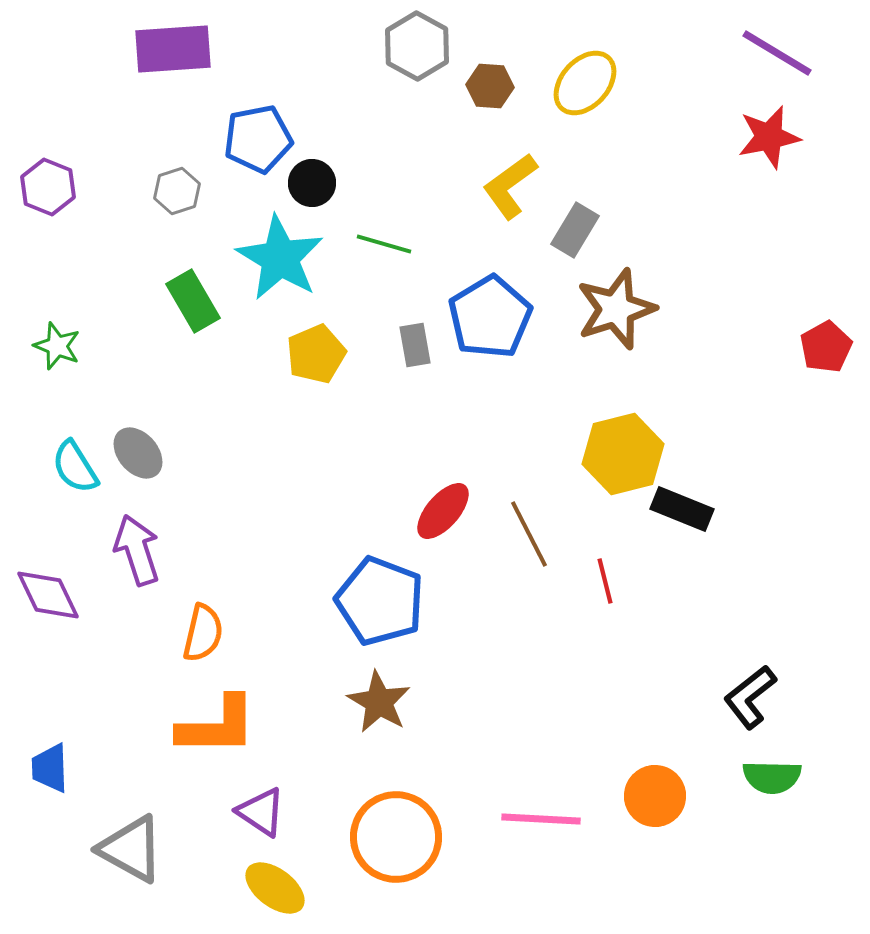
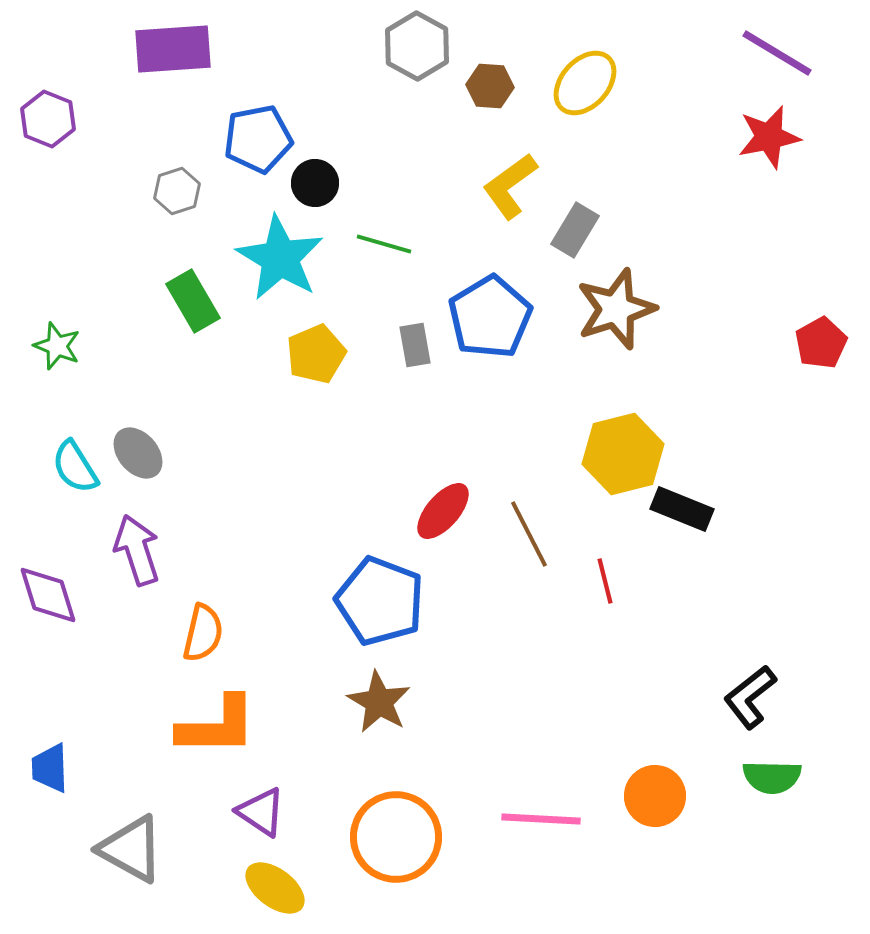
black circle at (312, 183): moved 3 px right
purple hexagon at (48, 187): moved 68 px up
red pentagon at (826, 347): moved 5 px left, 4 px up
purple diamond at (48, 595): rotated 8 degrees clockwise
